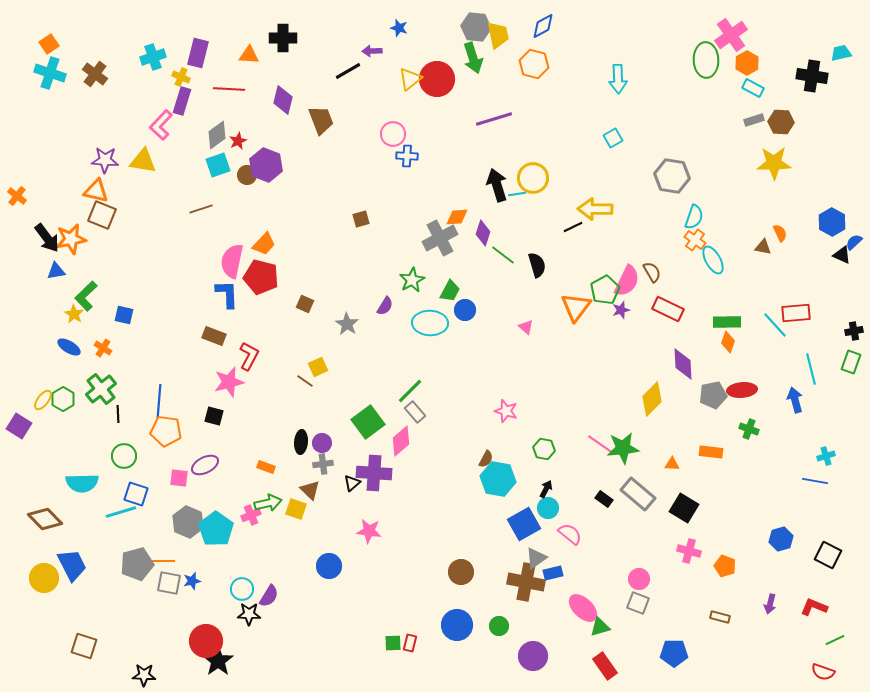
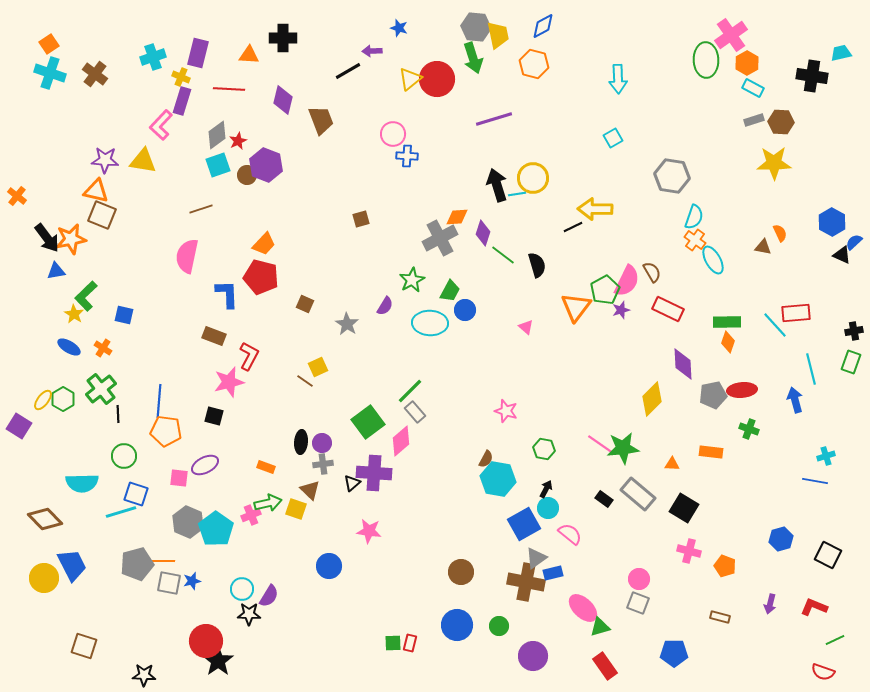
pink semicircle at (232, 261): moved 45 px left, 5 px up
